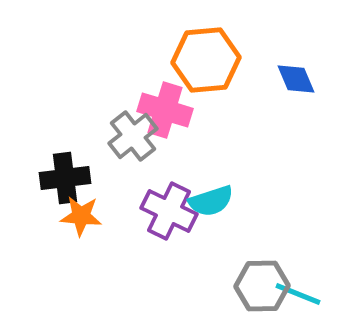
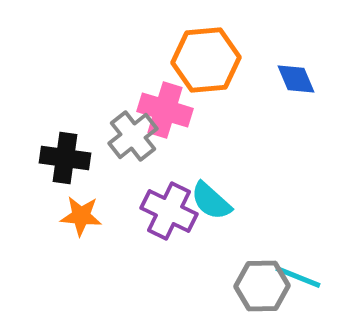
black cross: moved 20 px up; rotated 15 degrees clockwise
cyan semicircle: rotated 60 degrees clockwise
cyan line: moved 17 px up
